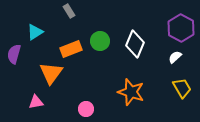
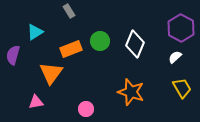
purple semicircle: moved 1 px left, 1 px down
